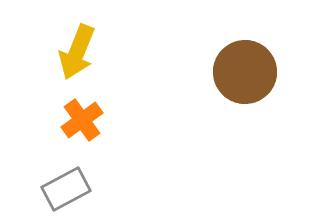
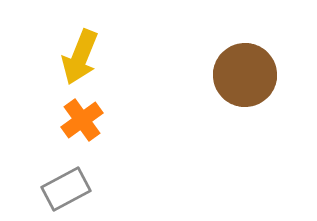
yellow arrow: moved 3 px right, 5 px down
brown circle: moved 3 px down
